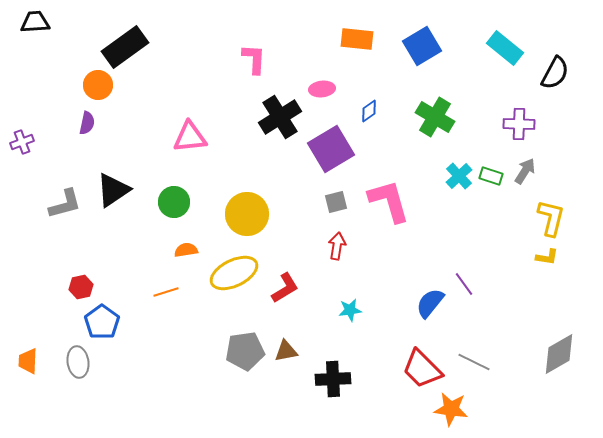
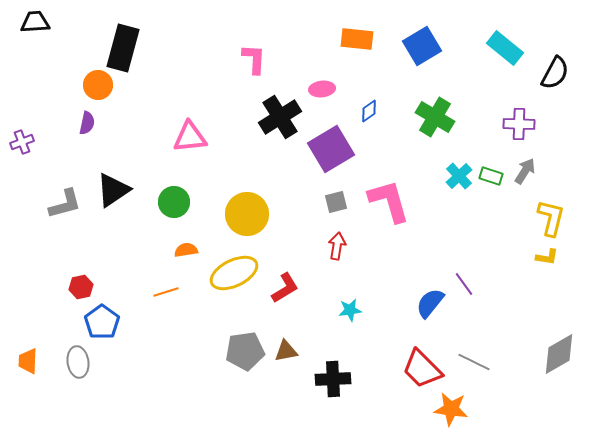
black rectangle at (125, 47): moved 2 px left, 1 px down; rotated 39 degrees counterclockwise
